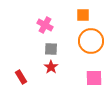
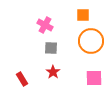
gray square: moved 1 px up
red star: moved 2 px right, 5 px down
red rectangle: moved 1 px right, 2 px down
